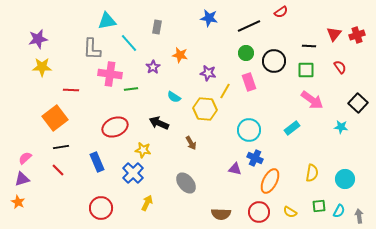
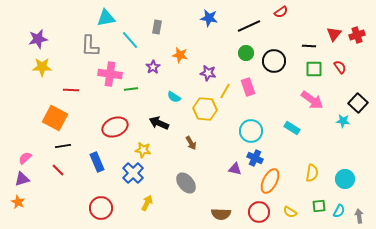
cyan triangle at (107, 21): moved 1 px left, 3 px up
cyan line at (129, 43): moved 1 px right, 3 px up
gray L-shape at (92, 49): moved 2 px left, 3 px up
green square at (306, 70): moved 8 px right, 1 px up
pink rectangle at (249, 82): moved 1 px left, 5 px down
orange square at (55, 118): rotated 25 degrees counterclockwise
cyan star at (341, 127): moved 2 px right, 6 px up
cyan rectangle at (292, 128): rotated 70 degrees clockwise
cyan circle at (249, 130): moved 2 px right, 1 px down
black line at (61, 147): moved 2 px right, 1 px up
